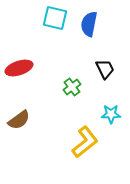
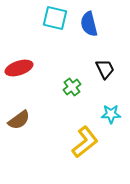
blue semicircle: rotated 25 degrees counterclockwise
